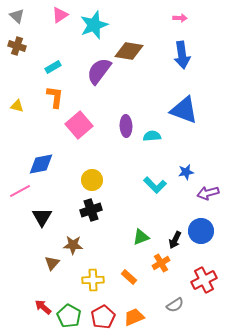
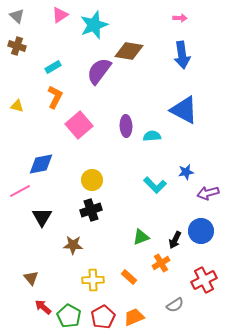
orange L-shape: rotated 20 degrees clockwise
blue triangle: rotated 8 degrees clockwise
brown triangle: moved 21 px left, 15 px down; rotated 21 degrees counterclockwise
